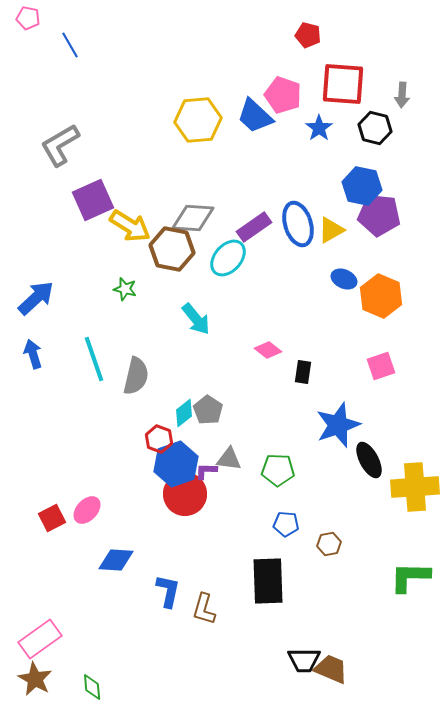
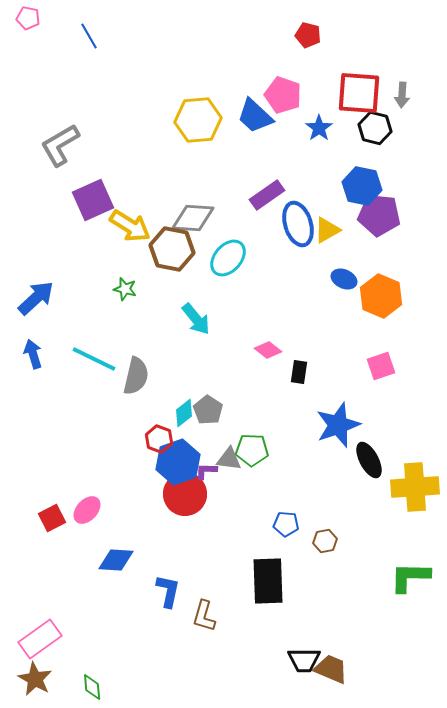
blue line at (70, 45): moved 19 px right, 9 px up
red square at (343, 84): moved 16 px right, 9 px down
purple rectangle at (254, 227): moved 13 px right, 32 px up
yellow triangle at (331, 230): moved 4 px left
cyan line at (94, 359): rotated 45 degrees counterclockwise
black rectangle at (303, 372): moved 4 px left
blue hexagon at (176, 464): moved 2 px right, 2 px up
green pentagon at (278, 470): moved 26 px left, 20 px up
brown hexagon at (329, 544): moved 4 px left, 3 px up
brown L-shape at (204, 609): moved 7 px down
